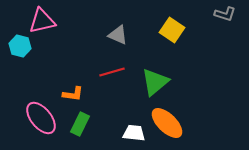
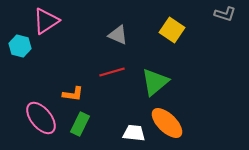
pink triangle: moved 4 px right; rotated 20 degrees counterclockwise
